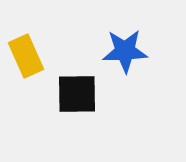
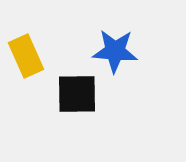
blue star: moved 10 px left; rotated 6 degrees clockwise
